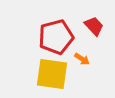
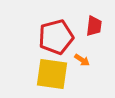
red trapezoid: rotated 50 degrees clockwise
orange arrow: moved 1 px down
